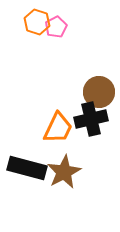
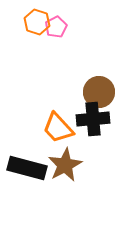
black cross: moved 2 px right; rotated 8 degrees clockwise
orange trapezoid: rotated 112 degrees clockwise
brown star: moved 1 px right, 7 px up
